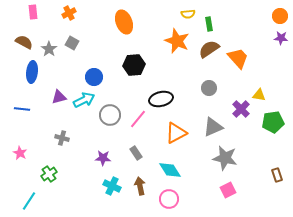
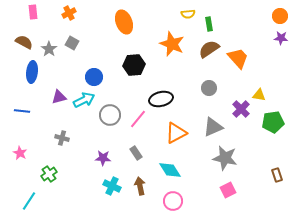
orange star at (177, 41): moved 5 px left, 3 px down
blue line at (22, 109): moved 2 px down
pink circle at (169, 199): moved 4 px right, 2 px down
